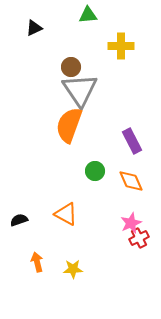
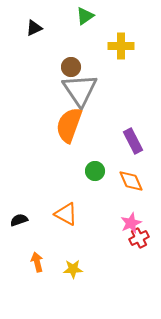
green triangle: moved 3 px left, 1 px down; rotated 30 degrees counterclockwise
purple rectangle: moved 1 px right
